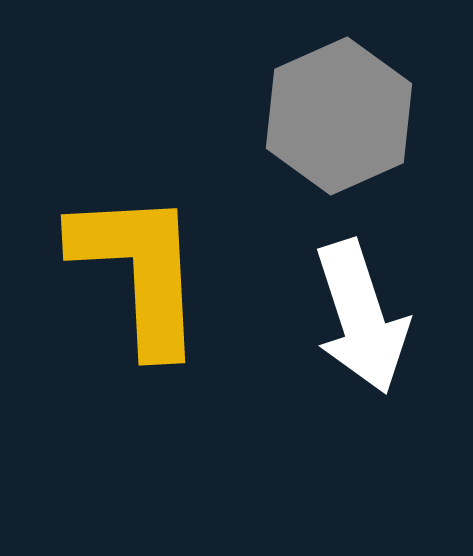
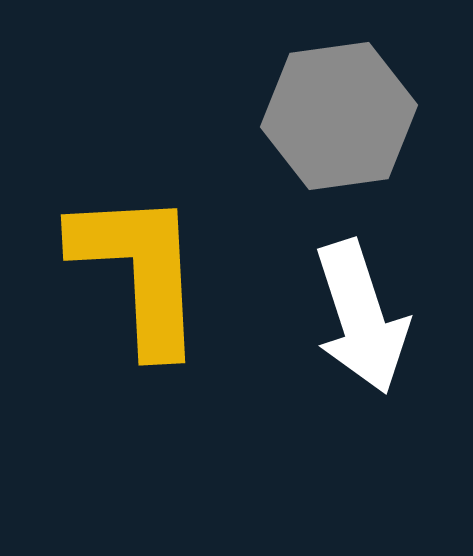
gray hexagon: rotated 16 degrees clockwise
